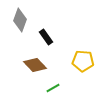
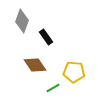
gray diamond: moved 2 px right, 1 px down
yellow pentagon: moved 9 px left, 11 px down
brown diamond: rotated 10 degrees clockwise
